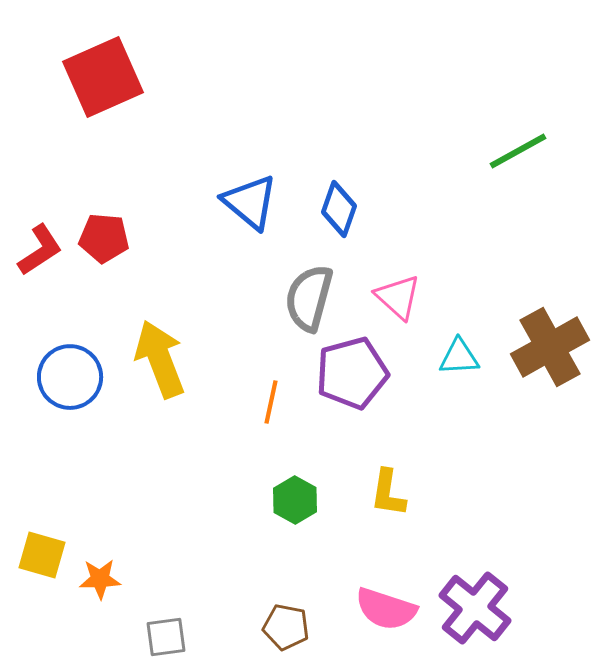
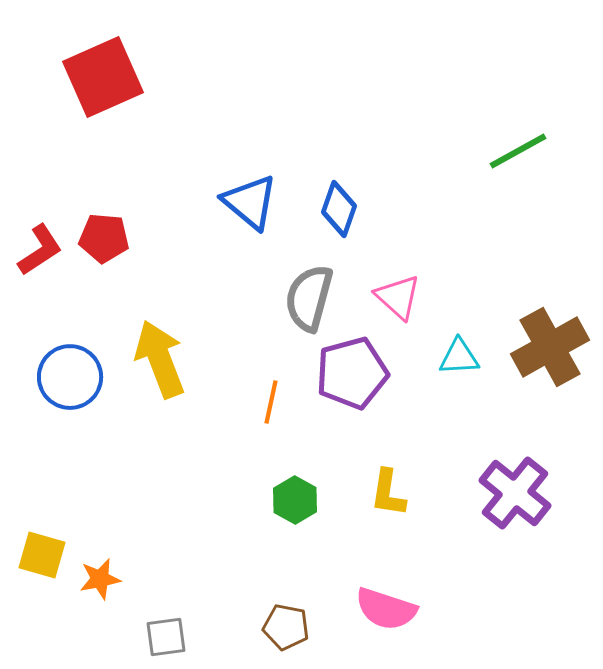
orange star: rotated 9 degrees counterclockwise
purple cross: moved 40 px right, 115 px up
